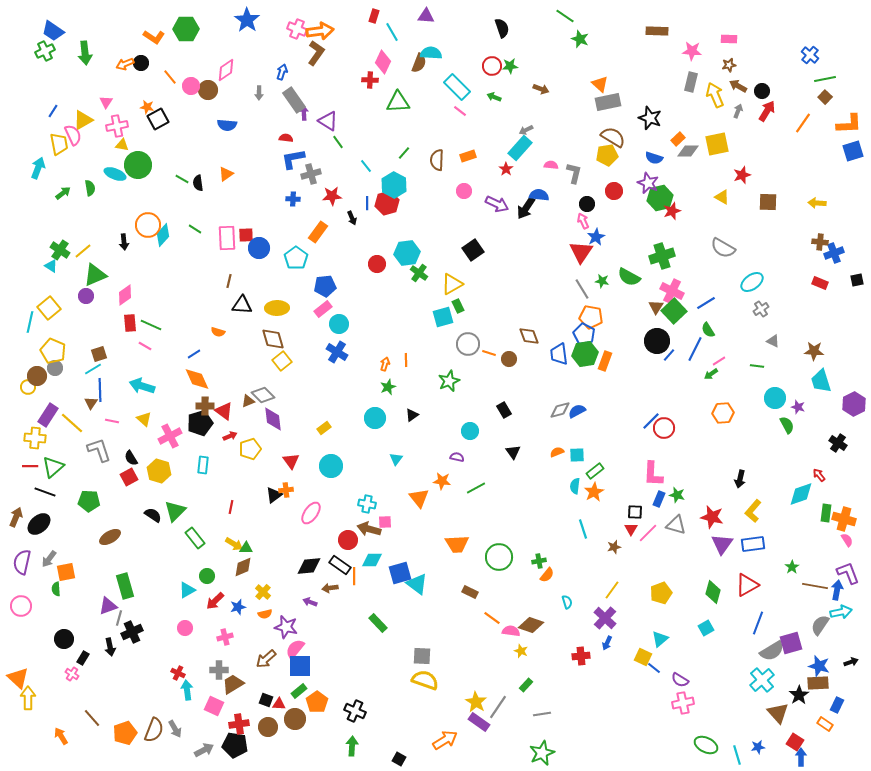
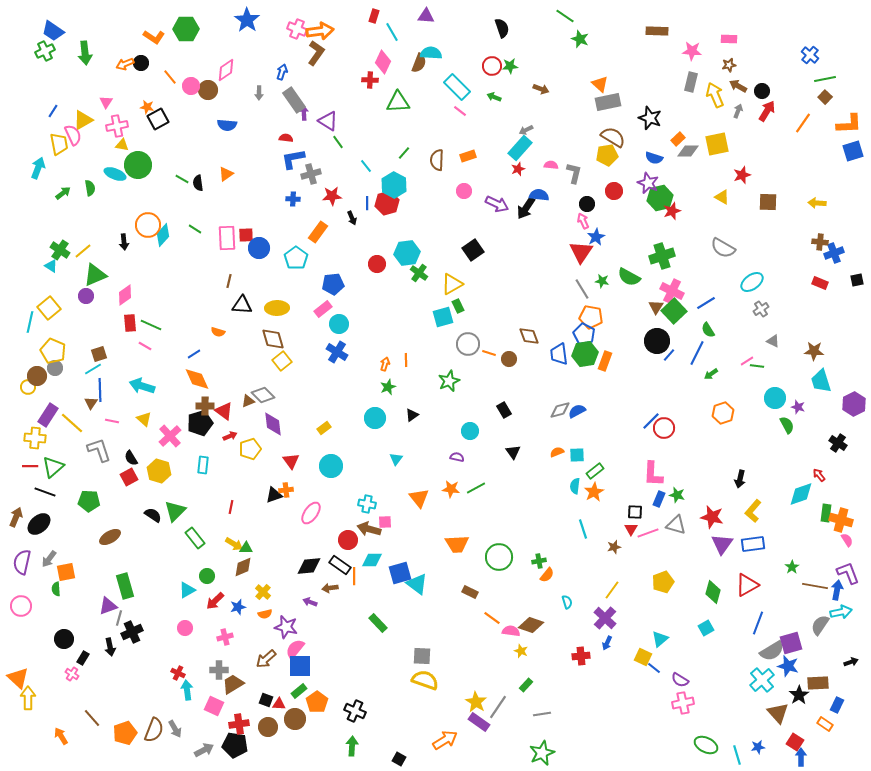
red star at (506, 169): moved 12 px right; rotated 16 degrees clockwise
blue pentagon at (325, 286): moved 8 px right, 2 px up
blue line at (695, 349): moved 2 px right, 4 px down
pink line at (719, 361): moved 28 px right
orange hexagon at (723, 413): rotated 15 degrees counterclockwise
purple diamond at (273, 419): moved 5 px down
pink cross at (170, 436): rotated 15 degrees counterclockwise
orange star at (442, 481): moved 9 px right, 8 px down
black triangle at (274, 495): rotated 18 degrees clockwise
orange cross at (844, 519): moved 3 px left, 1 px down
pink line at (648, 533): rotated 25 degrees clockwise
yellow pentagon at (661, 593): moved 2 px right, 11 px up
blue star at (819, 666): moved 31 px left
